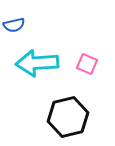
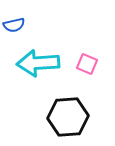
cyan arrow: moved 1 px right
black hexagon: rotated 9 degrees clockwise
